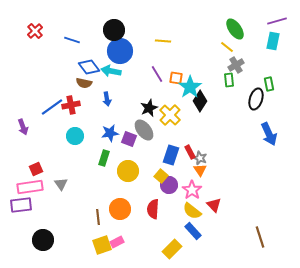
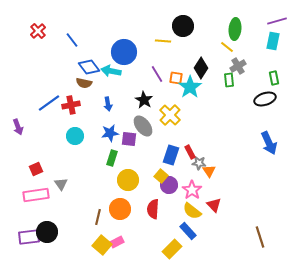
green ellipse at (235, 29): rotated 40 degrees clockwise
black circle at (114, 30): moved 69 px right, 4 px up
red cross at (35, 31): moved 3 px right
blue line at (72, 40): rotated 35 degrees clockwise
blue circle at (120, 51): moved 4 px right, 1 px down
gray cross at (236, 65): moved 2 px right, 1 px down
green rectangle at (269, 84): moved 5 px right, 6 px up
blue arrow at (107, 99): moved 1 px right, 5 px down
black ellipse at (256, 99): moved 9 px right; rotated 55 degrees clockwise
black diamond at (200, 101): moved 1 px right, 33 px up
blue line at (52, 107): moved 3 px left, 4 px up
black star at (149, 108): moved 5 px left, 8 px up; rotated 18 degrees counterclockwise
purple arrow at (23, 127): moved 5 px left
gray ellipse at (144, 130): moved 1 px left, 4 px up
blue arrow at (269, 134): moved 9 px down
purple square at (129, 139): rotated 14 degrees counterclockwise
green rectangle at (104, 158): moved 8 px right
gray star at (200, 158): moved 1 px left, 5 px down; rotated 16 degrees counterclockwise
orange triangle at (200, 170): moved 9 px right, 1 px down
yellow circle at (128, 171): moved 9 px down
pink rectangle at (30, 187): moved 6 px right, 8 px down
purple rectangle at (21, 205): moved 8 px right, 32 px down
brown line at (98, 217): rotated 21 degrees clockwise
blue rectangle at (193, 231): moved 5 px left
black circle at (43, 240): moved 4 px right, 8 px up
yellow square at (102, 245): rotated 30 degrees counterclockwise
